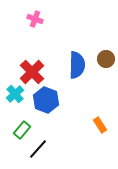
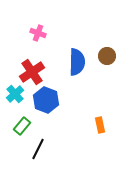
pink cross: moved 3 px right, 14 px down
brown circle: moved 1 px right, 3 px up
blue semicircle: moved 3 px up
red cross: rotated 10 degrees clockwise
orange rectangle: rotated 21 degrees clockwise
green rectangle: moved 4 px up
black line: rotated 15 degrees counterclockwise
